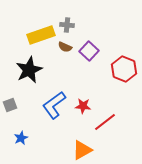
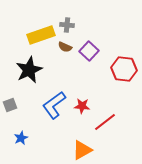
red hexagon: rotated 15 degrees counterclockwise
red star: moved 1 px left
